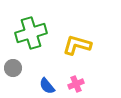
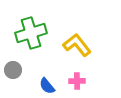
yellow L-shape: rotated 36 degrees clockwise
gray circle: moved 2 px down
pink cross: moved 1 px right, 3 px up; rotated 21 degrees clockwise
